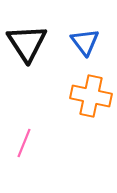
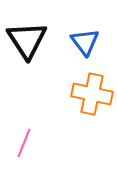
black triangle: moved 3 px up
orange cross: moved 1 px right, 2 px up
